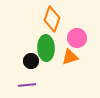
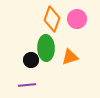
pink circle: moved 19 px up
black circle: moved 1 px up
